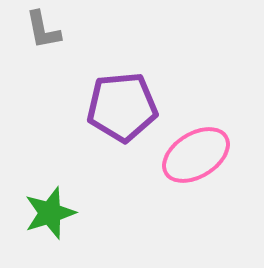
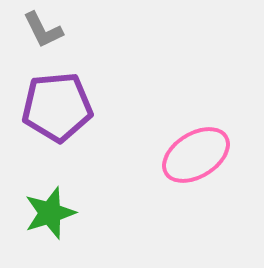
gray L-shape: rotated 15 degrees counterclockwise
purple pentagon: moved 65 px left
